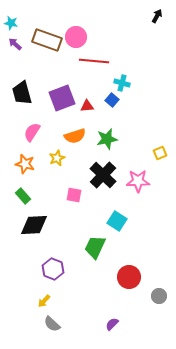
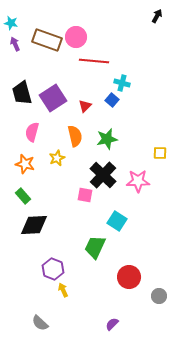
purple arrow: rotated 24 degrees clockwise
purple square: moved 9 px left; rotated 12 degrees counterclockwise
red triangle: moved 2 px left; rotated 40 degrees counterclockwise
pink semicircle: rotated 18 degrees counterclockwise
orange semicircle: rotated 85 degrees counterclockwise
yellow square: rotated 24 degrees clockwise
pink square: moved 11 px right
yellow arrow: moved 19 px right, 11 px up; rotated 112 degrees clockwise
gray semicircle: moved 12 px left, 1 px up
